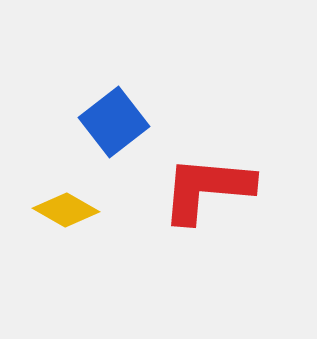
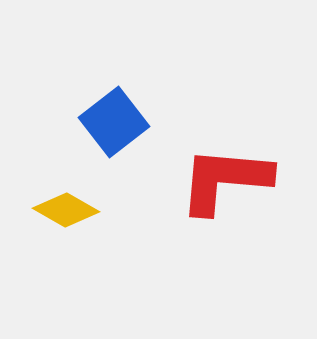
red L-shape: moved 18 px right, 9 px up
